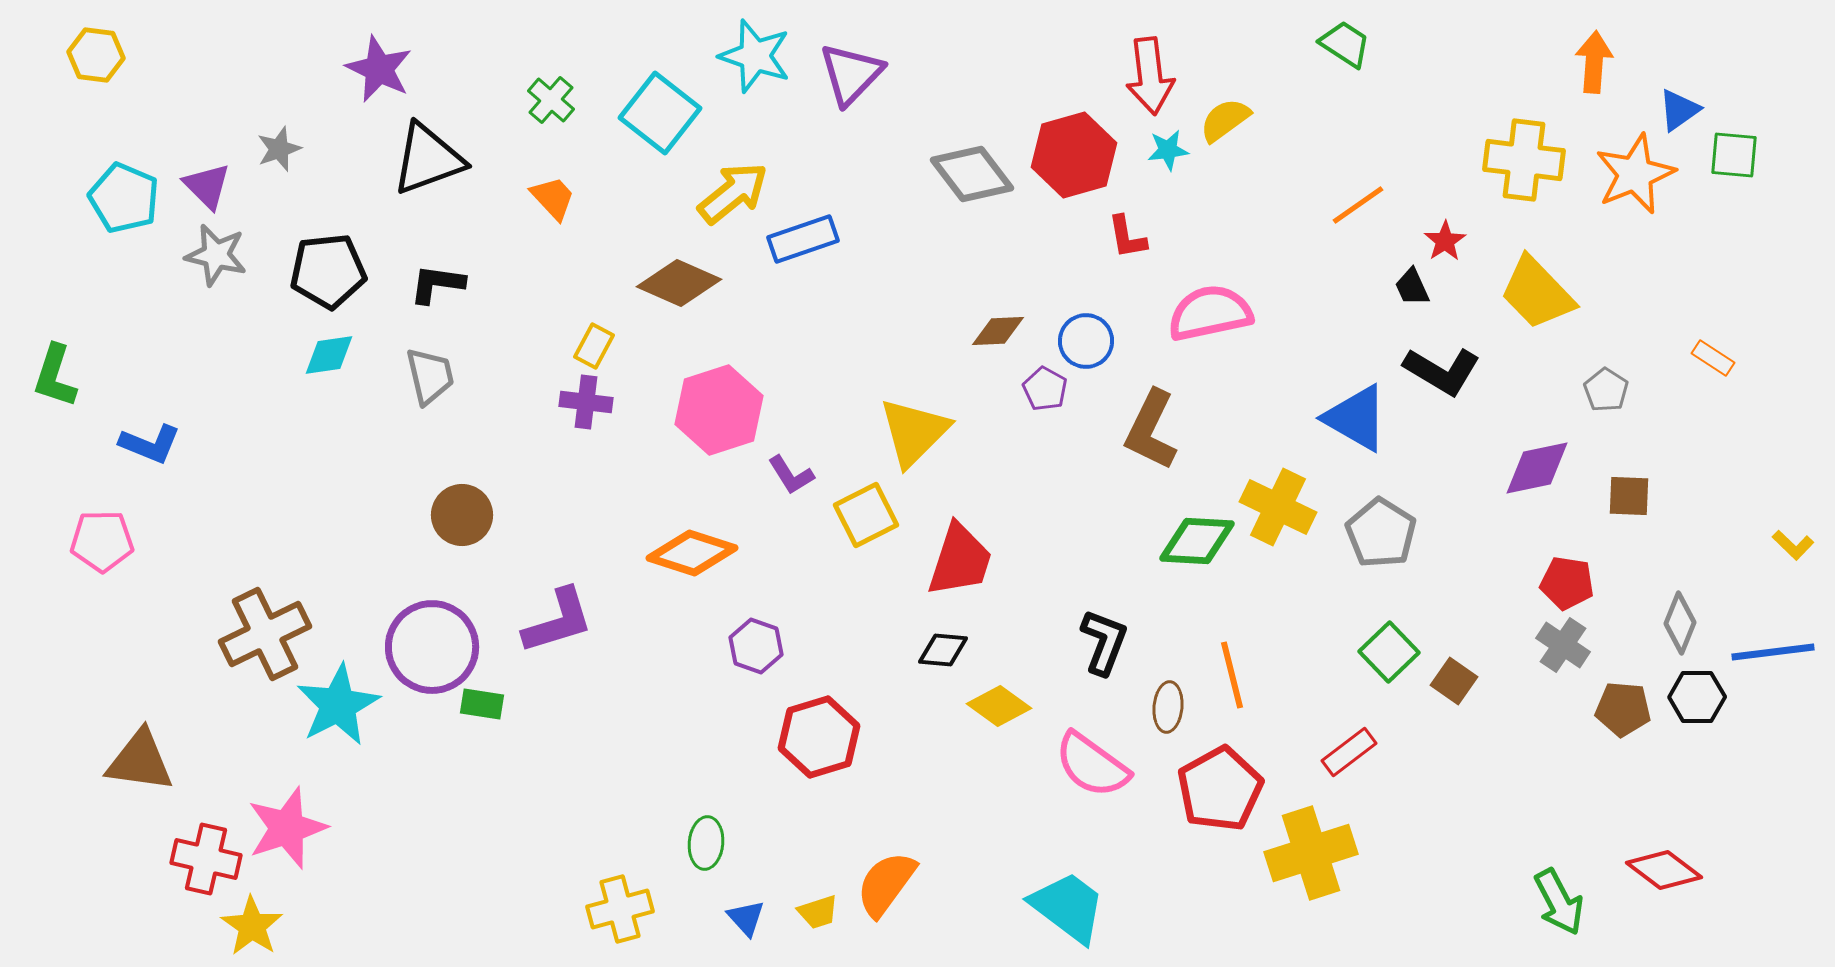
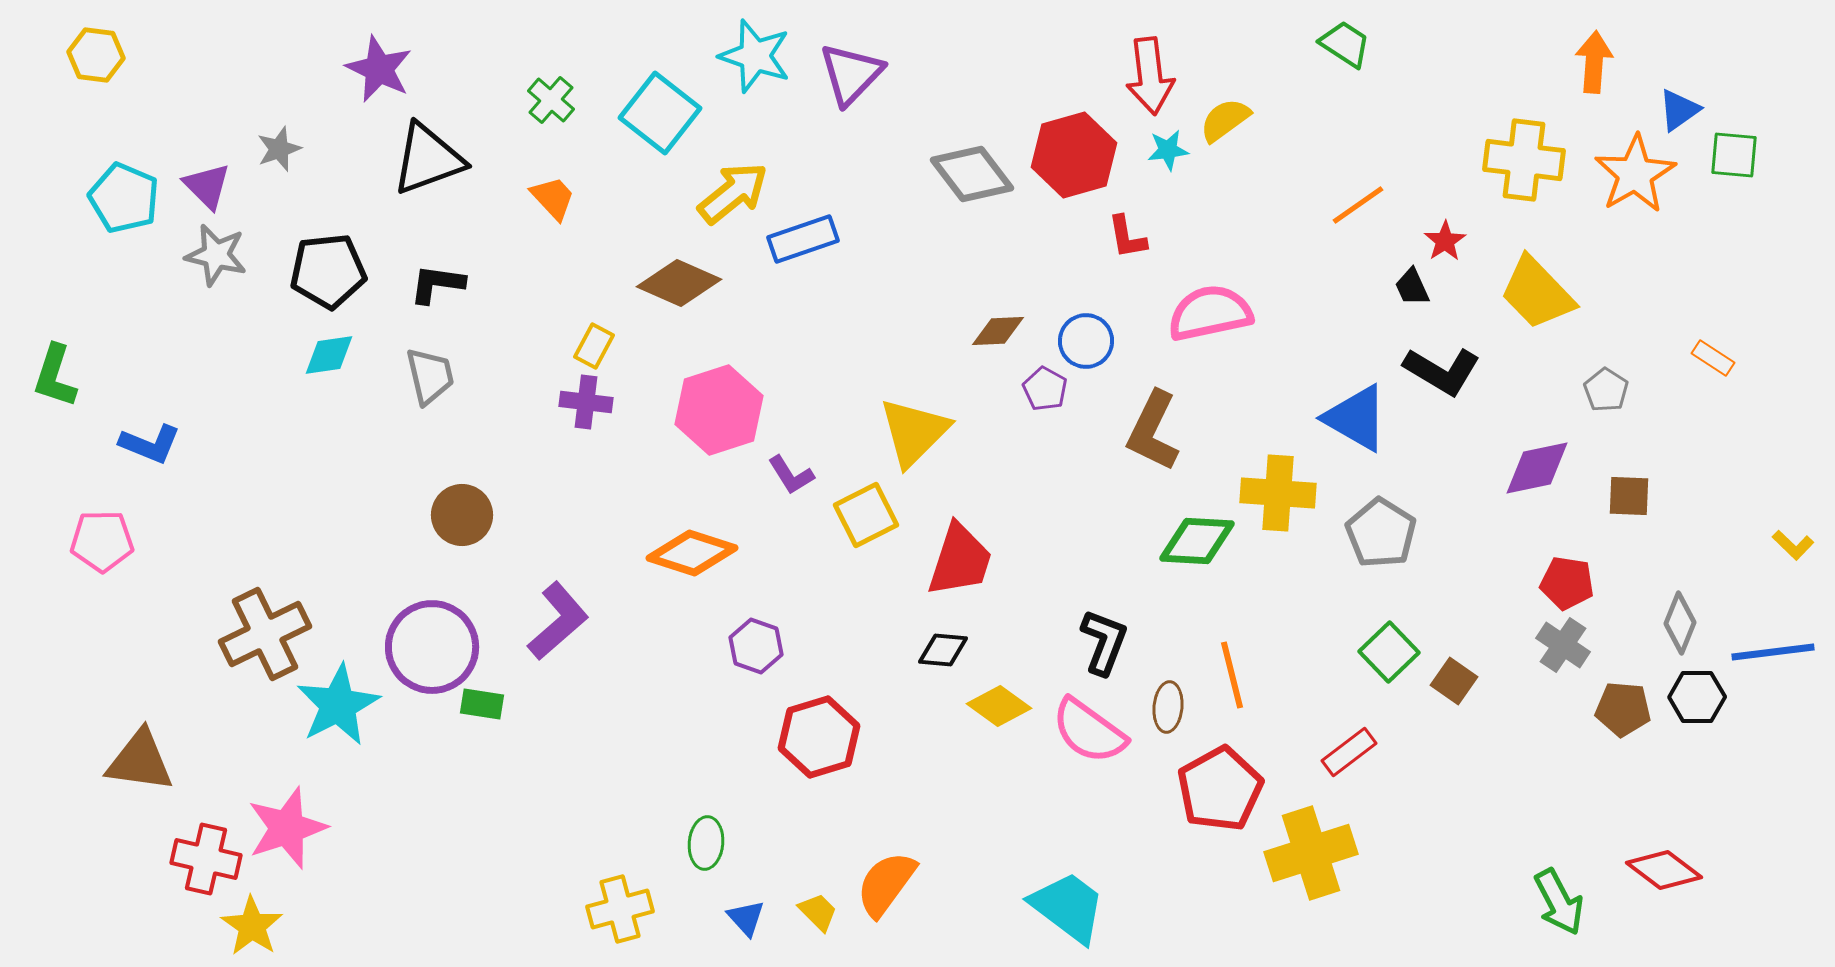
orange star at (1635, 174): rotated 8 degrees counterclockwise
brown L-shape at (1151, 430): moved 2 px right, 1 px down
yellow cross at (1278, 507): moved 14 px up; rotated 22 degrees counterclockwise
purple L-shape at (558, 621): rotated 24 degrees counterclockwise
pink semicircle at (1092, 765): moved 3 px left, 34 px up
yellow trapezoid at (818, 912): rotated 117 degrees counterclockwise
